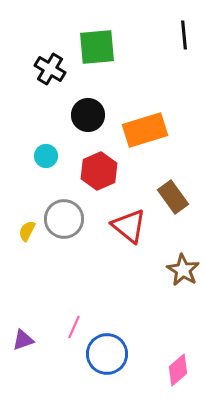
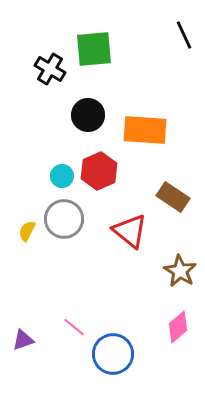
black line: rotated 20 degrees counterclockwise
green square: moved 3 px left, 2 px down
orange rectangle: rotated 21 degrees clockwise
cyan circle: moved 16 px right, 20 px down
brown rectangle: rotated 20 degrees counterclockwise
red triangle: moved 1 px right, 5 px down
brown star: moved 3 px left, 1 px down
pink line: rotated 75 degrees counterclockwise
blue circle: moved 6 px right
pink diamond: moved 43 px up
